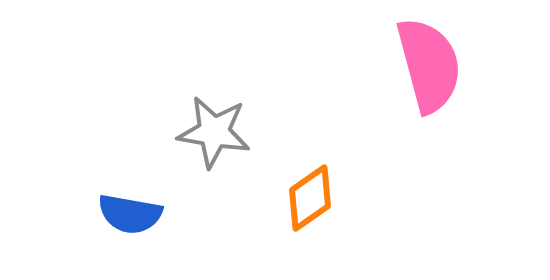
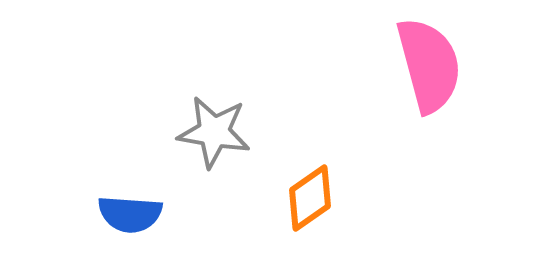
blue semicircle: rotated 6 degrees counterclockwise
